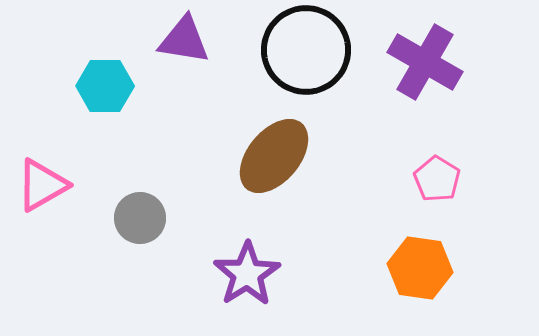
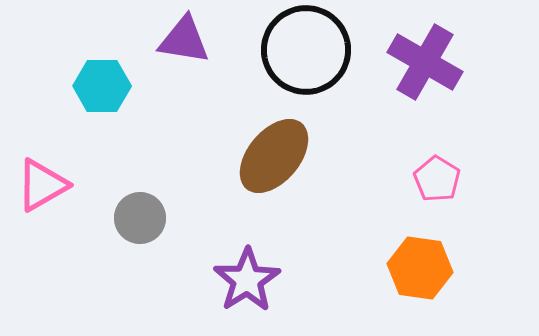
cyan hexagon: moved 3 px left
purple star: moved 6 px down
